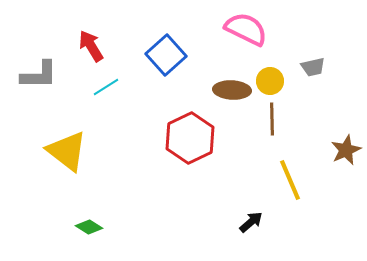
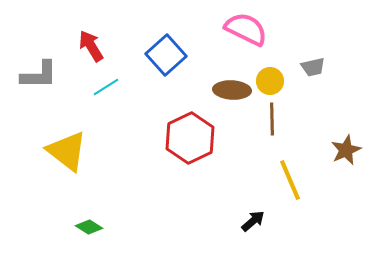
black arrow: moved 2 px right, 1 px up
